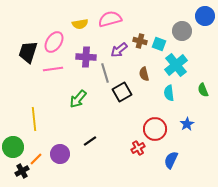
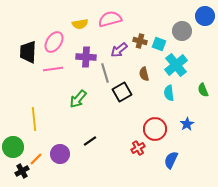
black trapezoid: rotated 15 degrees counterclockwise
